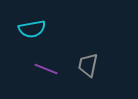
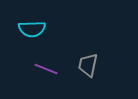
cyan semicircle: rotated 8 degrees clockwise
